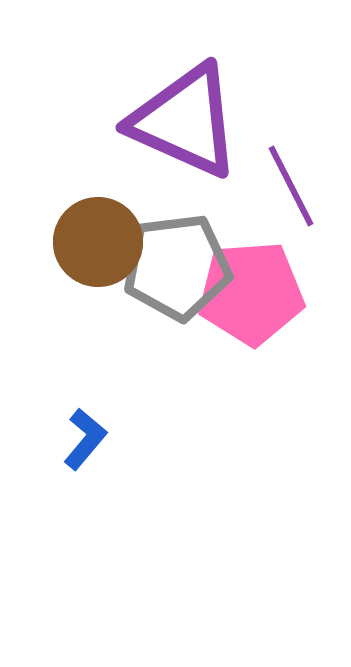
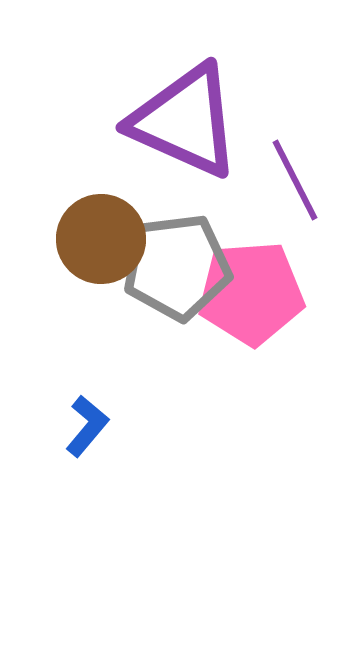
purple line: moved 4 px right, 6 px up
brown circle: moved 3 px right, 3 px up
blue L-shape: moved 2 px right, 13 px up
